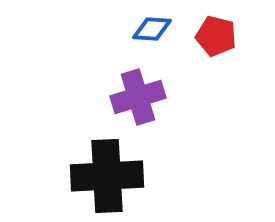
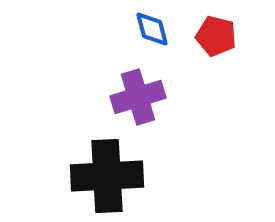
blue diamond: rotated 72 degrees clockwise
